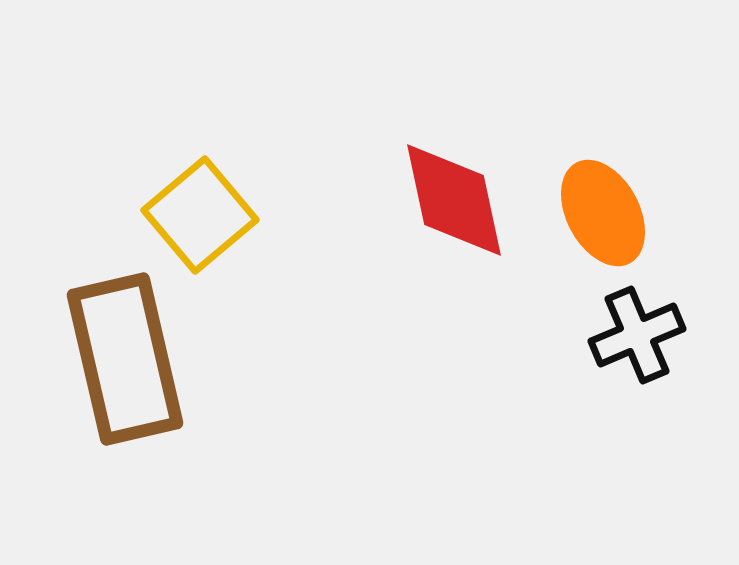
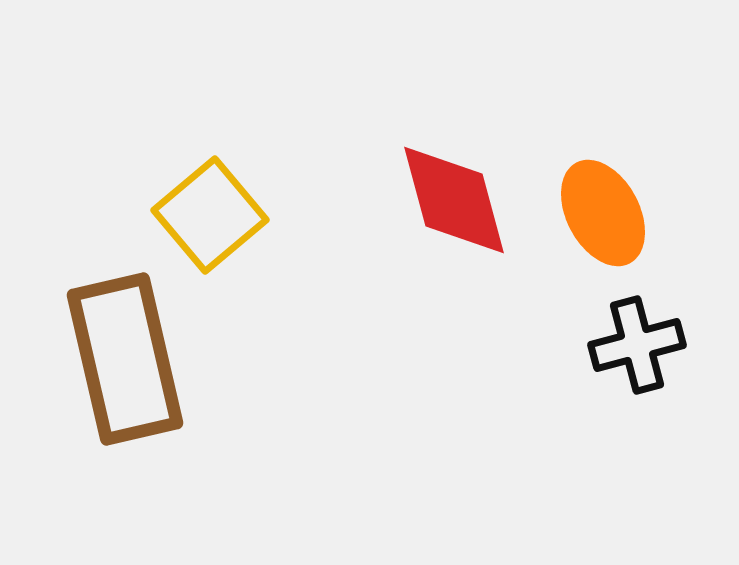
red diamond: rotated 3 degrees counterclockwise
yellow square: moved 10 px right
black cross: moved 10 px down; rotated 8 degrees clockwise
